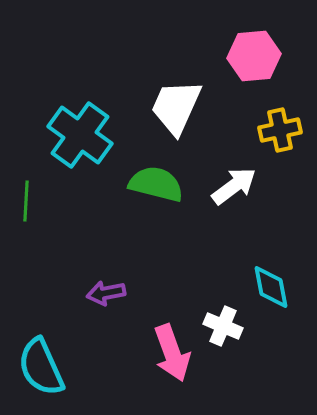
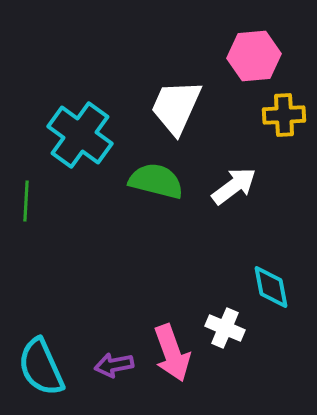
yellow cross: moved 4 px right, 15 px up; rotated 9 degrees clockwise
green semicircle: moved 3 px up
purple arrow: moved 8 px right, 72 px down
white cross: moved 2 px right, 2 px down
